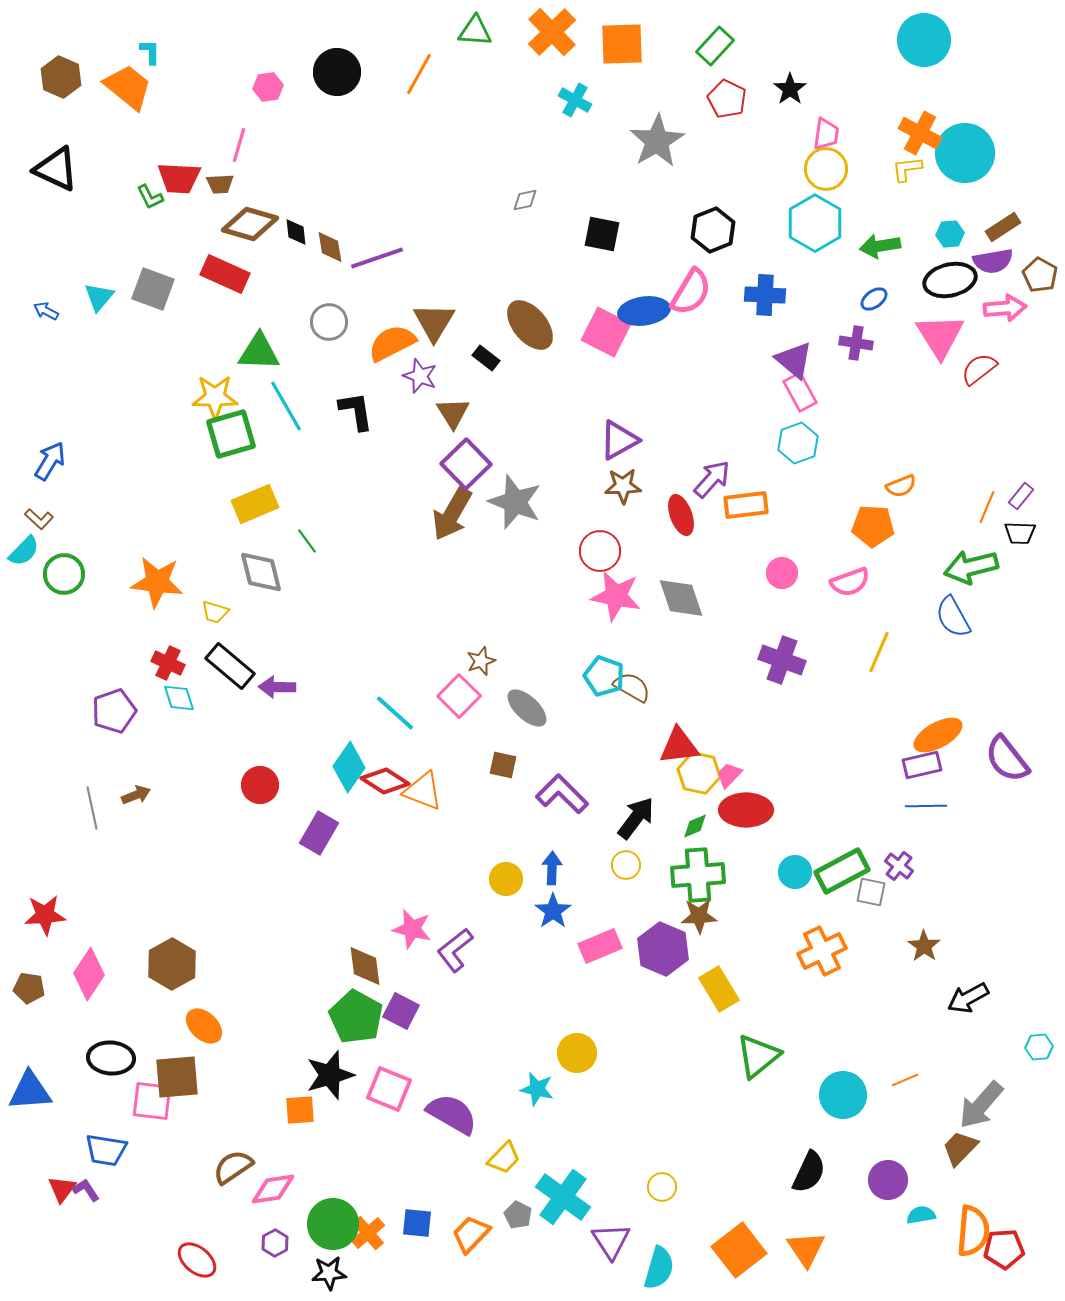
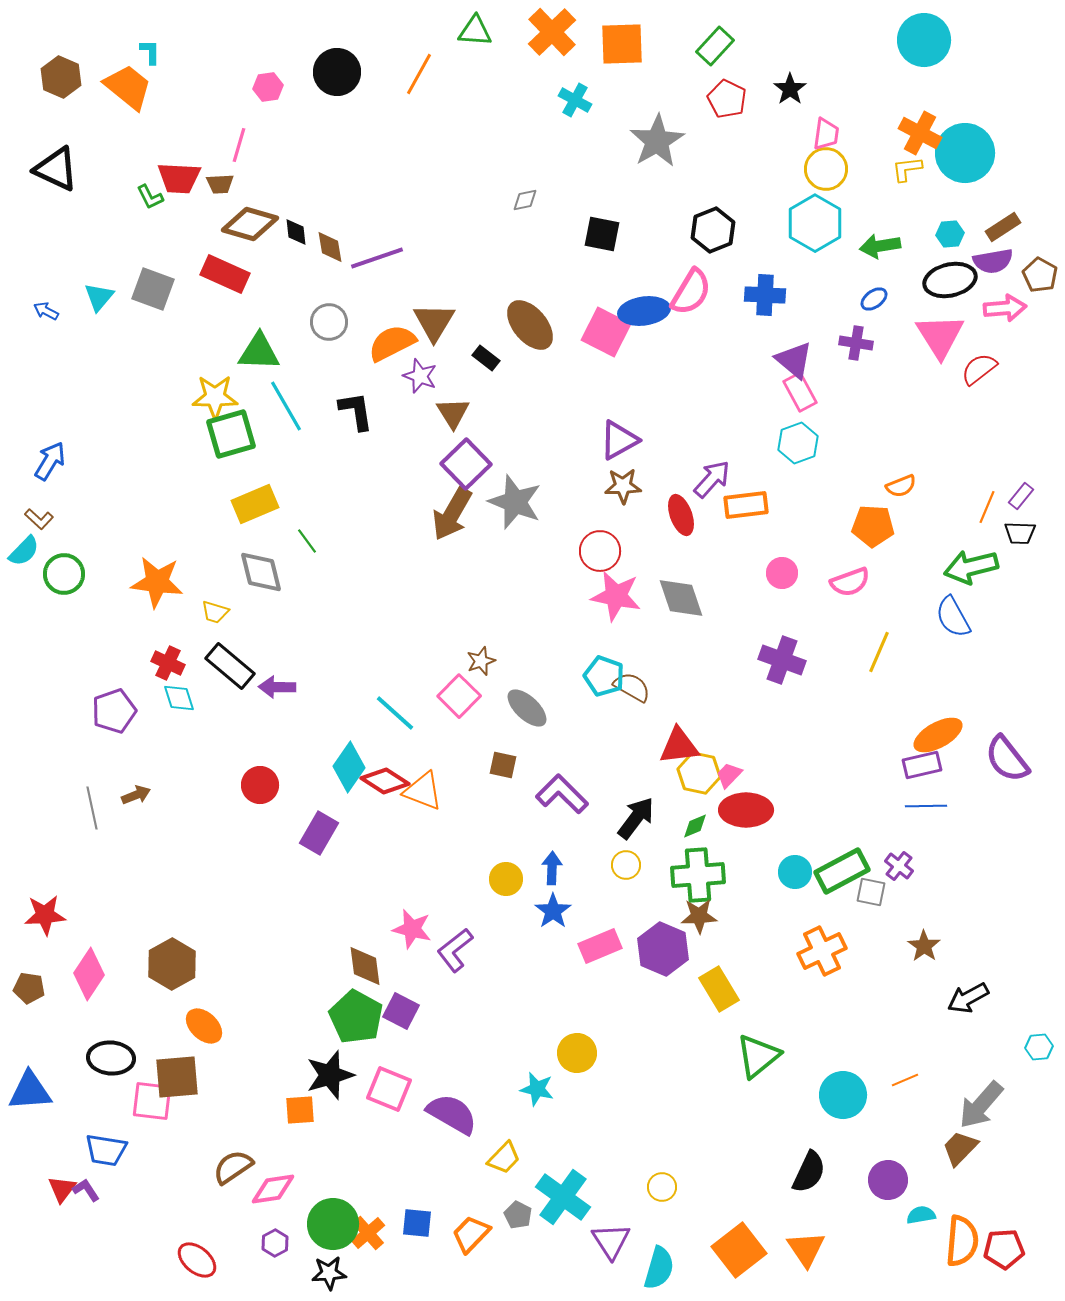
orange semicircle at (973, 1231): moved 11 px left, 10 px down
